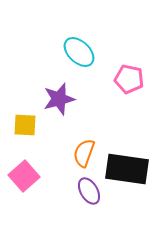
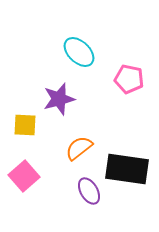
orange semicircle: moved 5 px left, 5 px up; rotated 32 degrees clockwise
